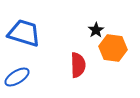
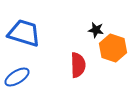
black star: rotated 28 degrees counterclockwise
orange hexagon: rotated 12 degrees clockwise
